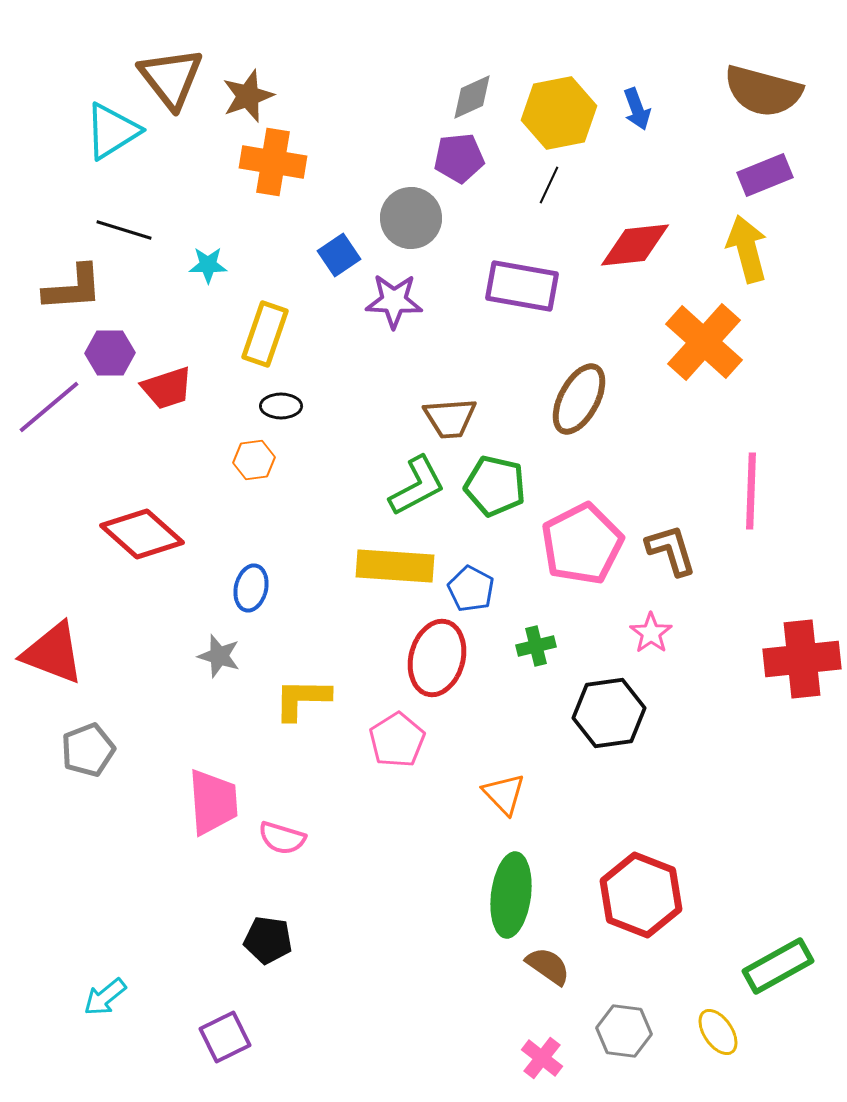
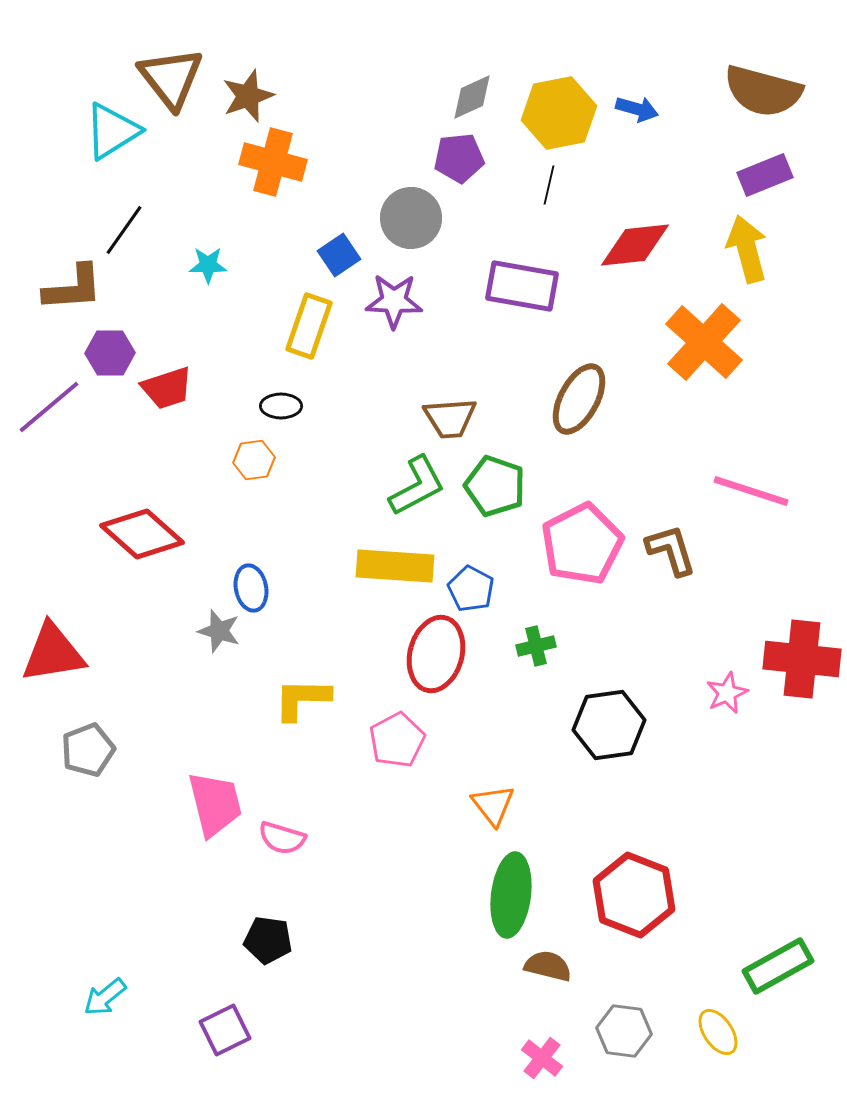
blue arrow at (637, 109): rotated 54 degrees counterclockwise
orange cross at (273, 162): rotated 6 degrees clockwise
black line at (549, 185): rotated 12 degrees counterclockwise
black line at (124, 230): rotated 72 degrees counterclockwise
yellow rectangle at (265, 334): moved 44 px right, 8 px up
green pentagon at (495, 486): rotated 6 degrees clockwise
pink line at (751, 491): rotated 74 degrees counterclockwise
blue ellipse at (251, 588): rotated 24 degrees counterclockwise
pink star at (651, 633): moved 76 px right, 60 px down; rotated 12 degrees clockwise
red triangle at (53, 653): rotated 30 degrees counterclockwise
gray star at (219, 656): moved 25 px up
red ellipse at (437, 658): moved 1 px left, 4 px up
red cross at (802, 659): rotated 12 degrees clockwise
black hexagon at (609, 713): moved 12 px down
pink pentagon at (397, 740): rotated 4 degrees clockwise
orange triangle at (504, 794): moved 11 px left, 11 px down; rotated 6 degrees clockwise
pink trapezoid at (213, 802): moved 2 px right, 2 px down; rotated 10 degrees counterclockwise
red hexagon at (641, 895): moved 7 px left
brown semicircle at (548, 966): rotated 21 degrees counterclockwise
purple square at (225, 1037): moved 7 px up
